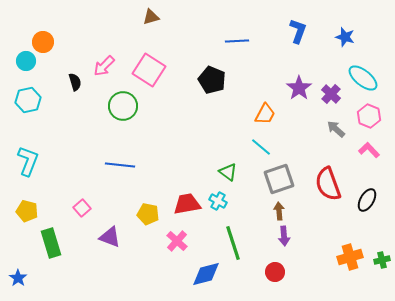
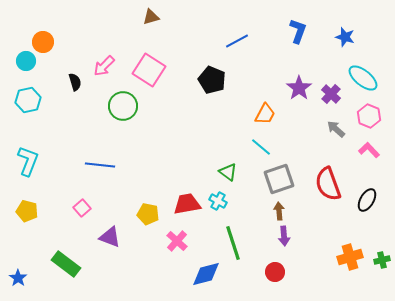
blue line at (237, 41): rotated 25 degrees counterclockwise
blue line at (120, 165): moved 20 px left
green rectangle at (51, 243): moved 15 px right, 21 px down; rotated 36 degrees counterclockwise
